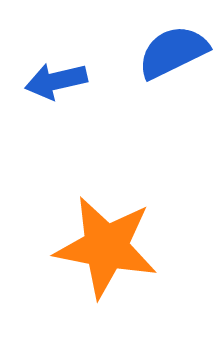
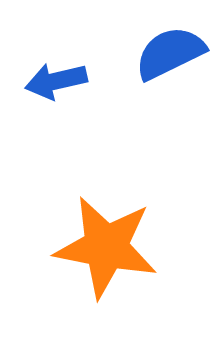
blue semicircle: moved 3 px left, 1 px down
